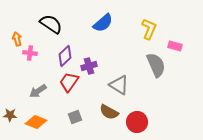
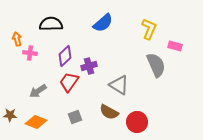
black semicircle: rotated 35 degrees counterclockwise
